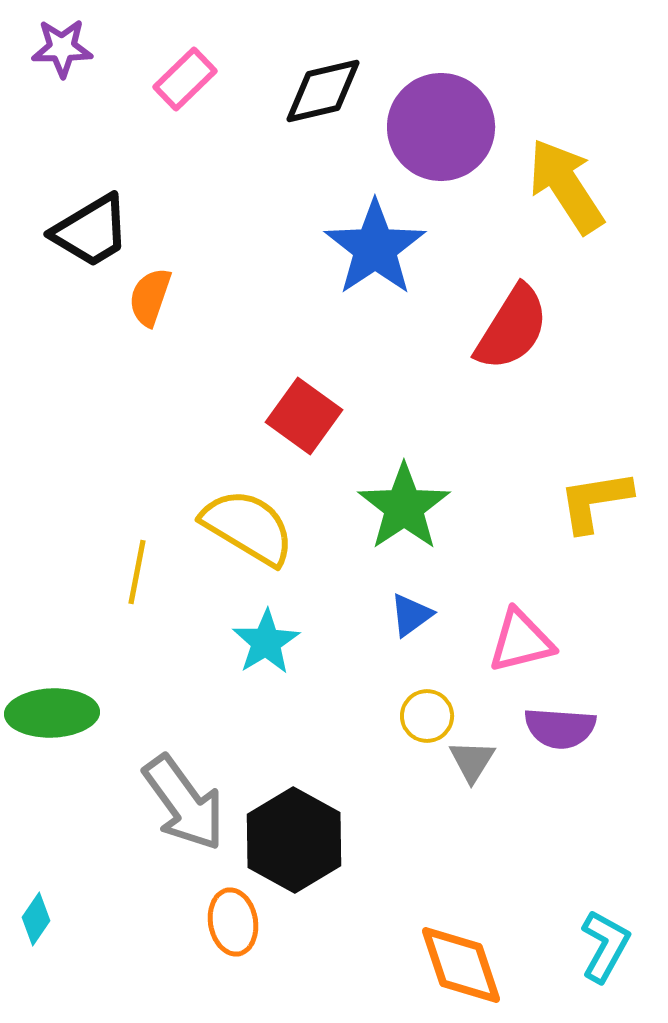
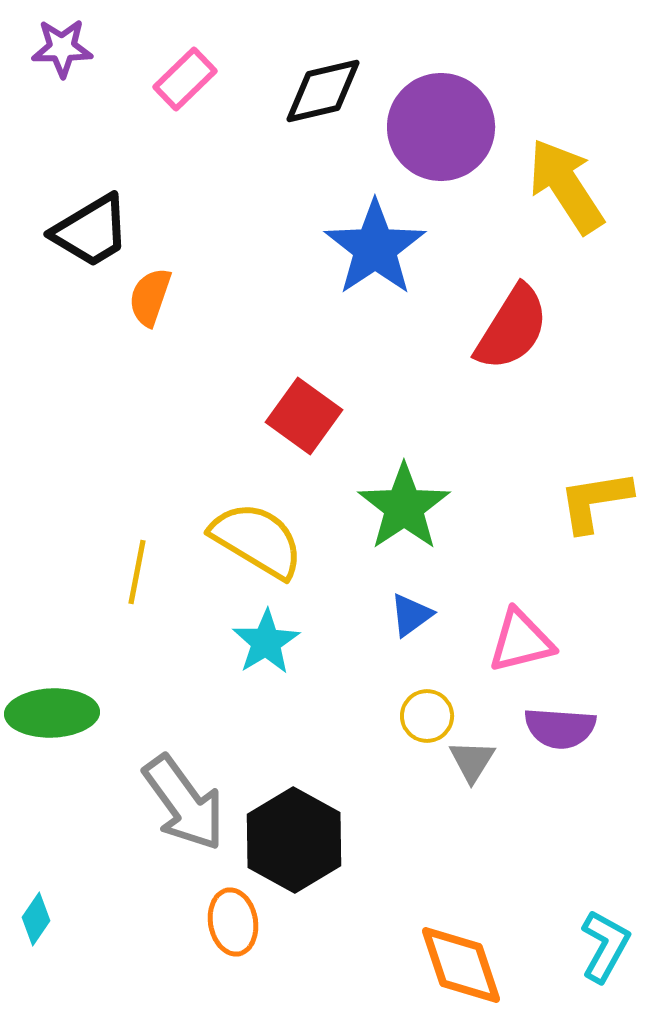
yellow semicircle: moved 9 px right, 13 px down
